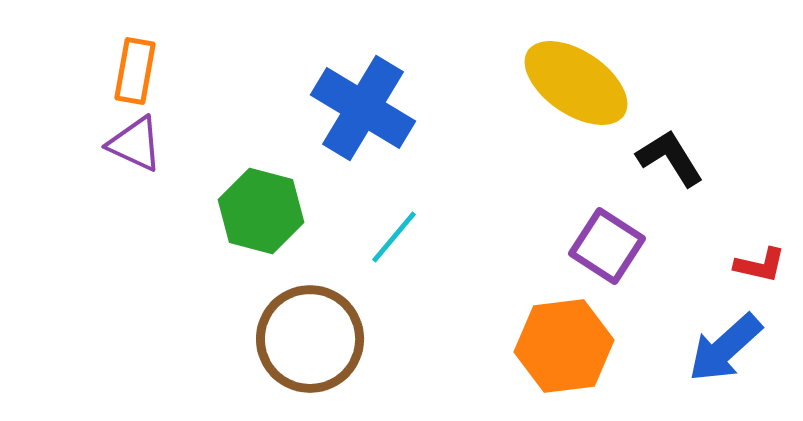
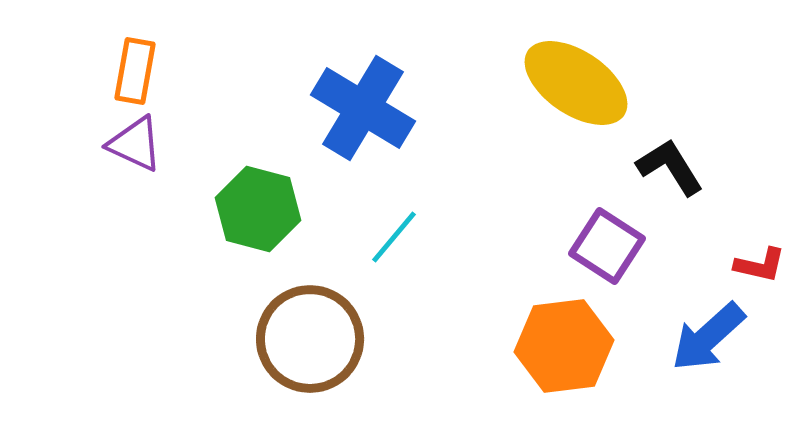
black L-shape: moved 9 px down
green hexagon: moved 3 px left, 2 px up
blue arrow: moved 17 px left, 11 px up
